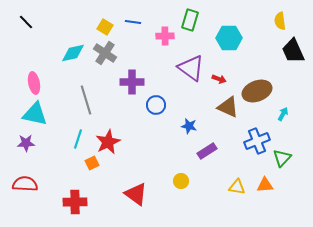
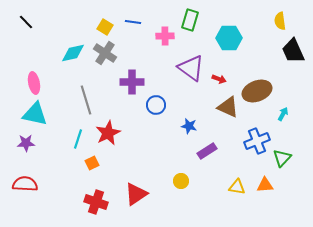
red star: moved 9 px up
red triangle: rotated 50 degrees clockwise
red cross: moved 21 px right; rotated 20 degrees clockwise
